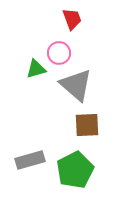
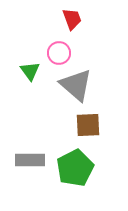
green triangle: moved 6 px left, 2 px down; rotated 50 degrees counterclockwise
brown square: moved 1 px right
gray rectangle: rotated 16 degrees clockwise
green pentagon: moved 2 px up
